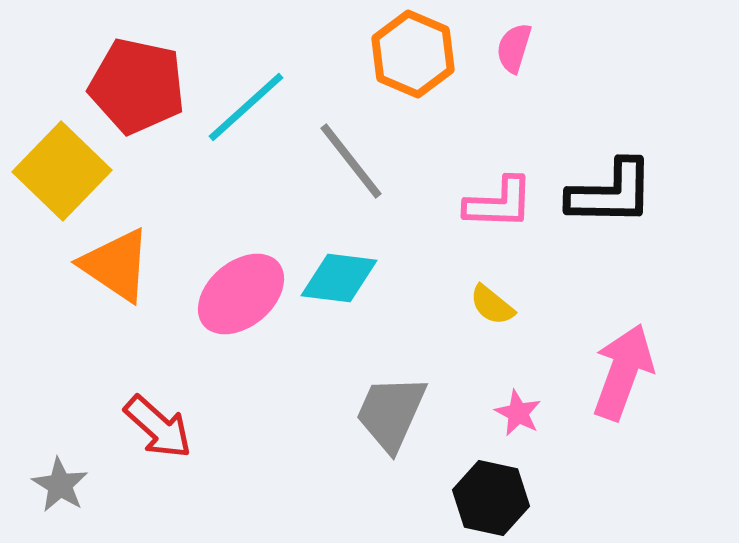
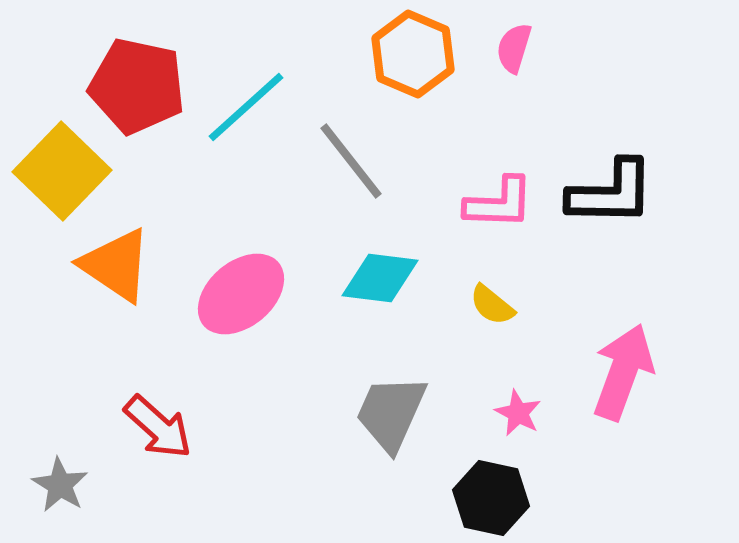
cyan diamond: moved 41 px right
